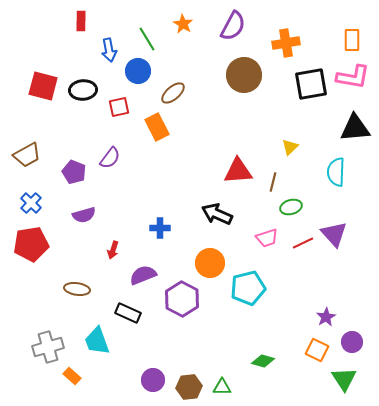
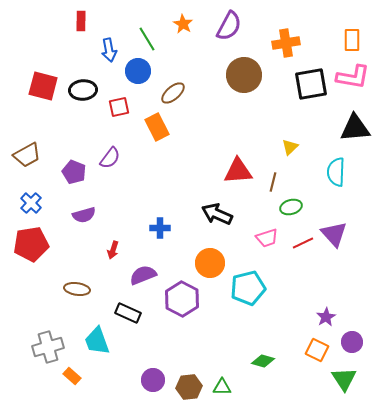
purple semicircle at (233, 26): moved 4 px left
